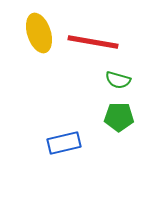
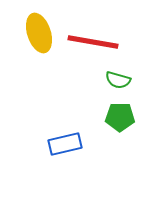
green pentagon: moved 1 px right
blue rectangle: moved 1 px right, 1 px down
